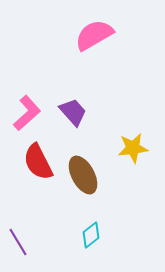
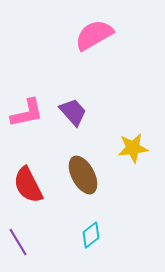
pink L-shape: rotated 30 degrees clockwise
red semicircle: moved 10 px left, 23 px down
